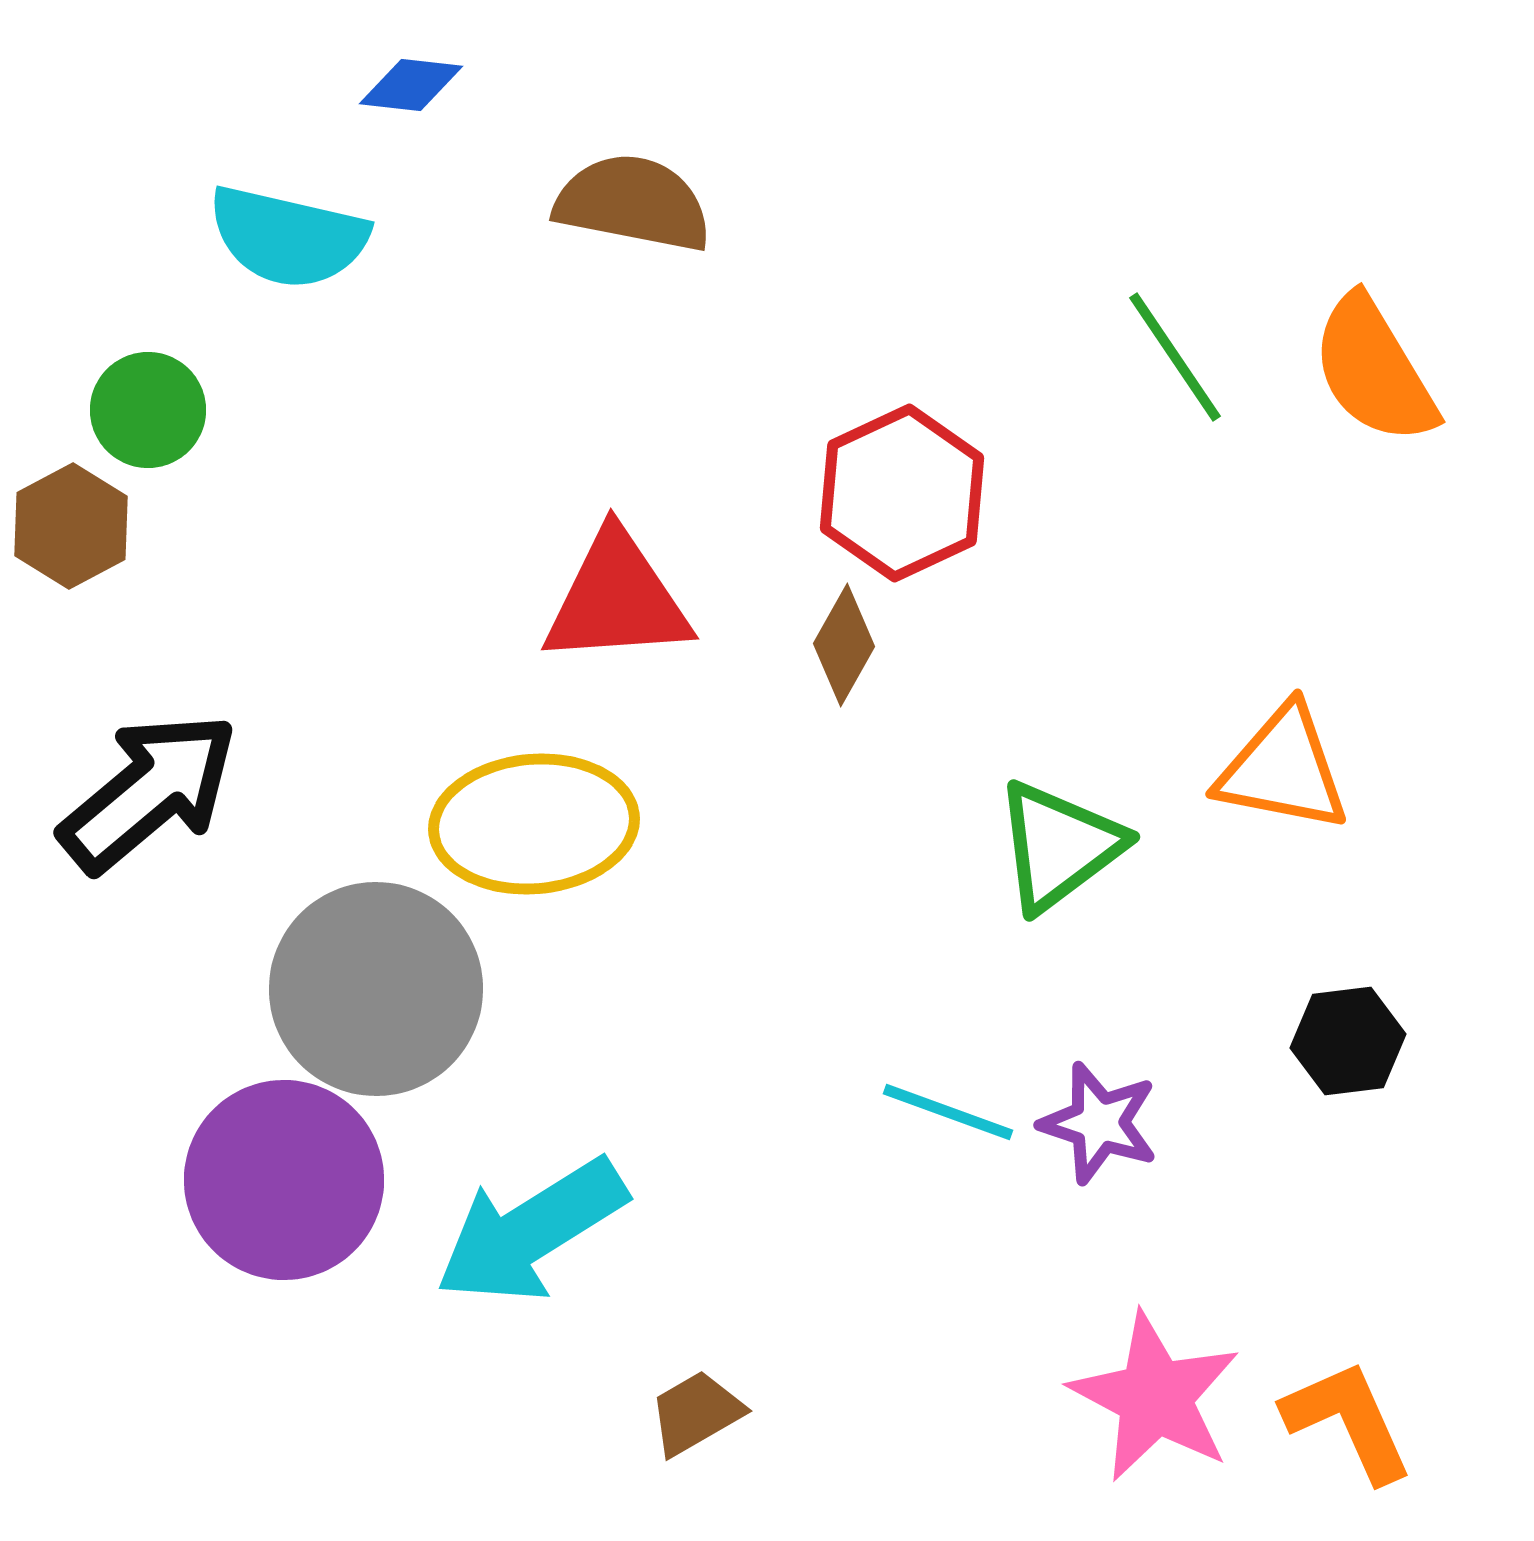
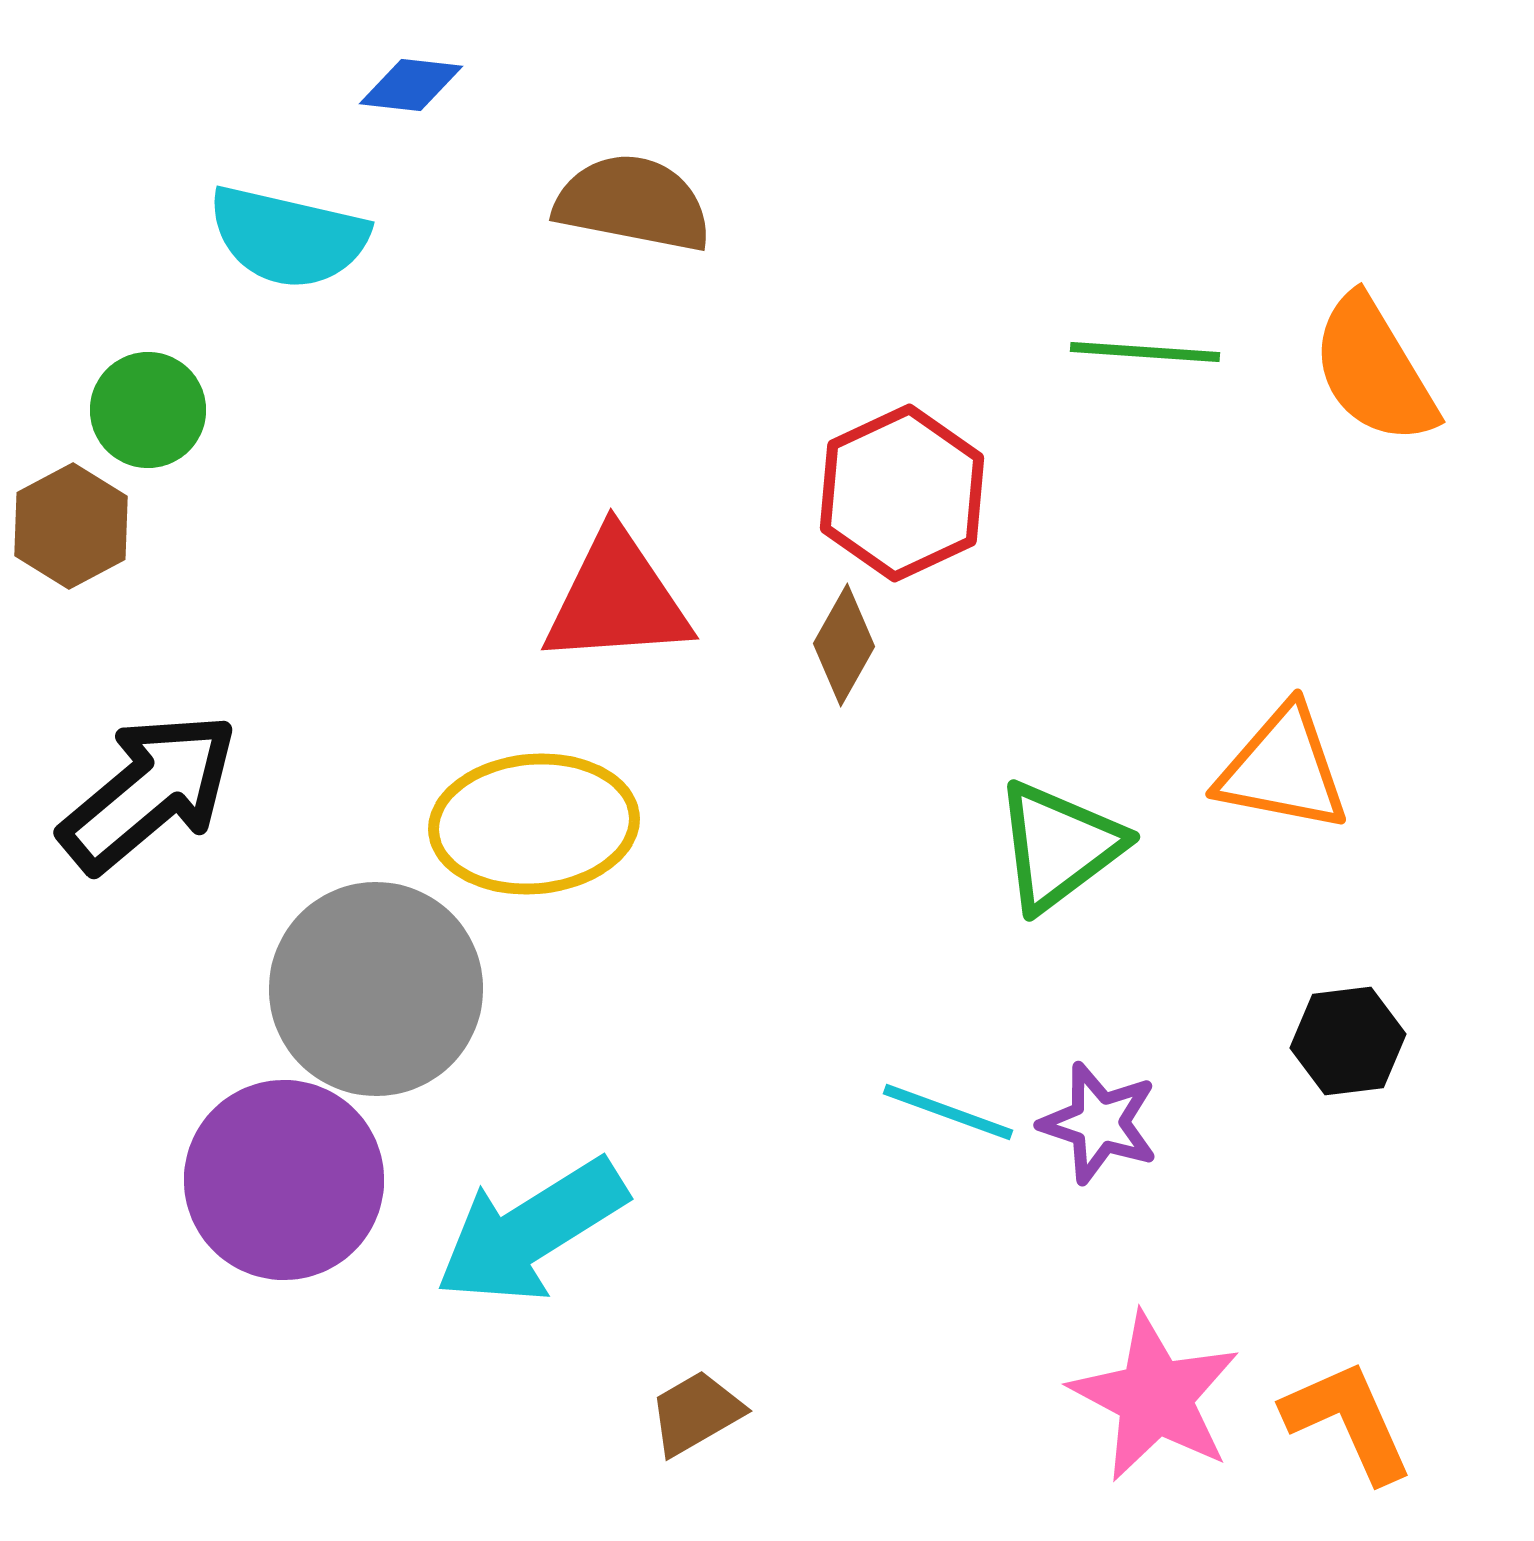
green line: moved 30 px left, 5 px up; rotated 52 degrees counterclockwise
